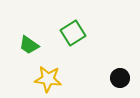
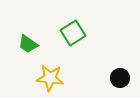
green trapezoid: moved 1 px left, 1 px up
yellow star: moved 2 px right, 1 px up
